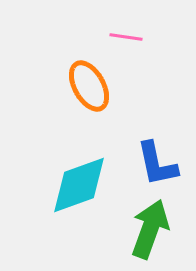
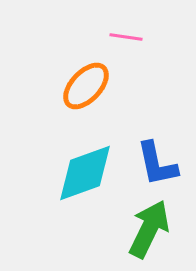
orange ellipse: moved 3 px left; rotated 72 degrees clockwise
cyan diamond: moved 6 px right, 12 px up
green arrow: moved 1 px left; rotated 6 degrees clockwise
